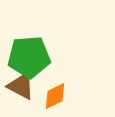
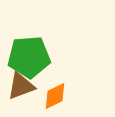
brown triangle: rotated 48 degrees counterclockwise
